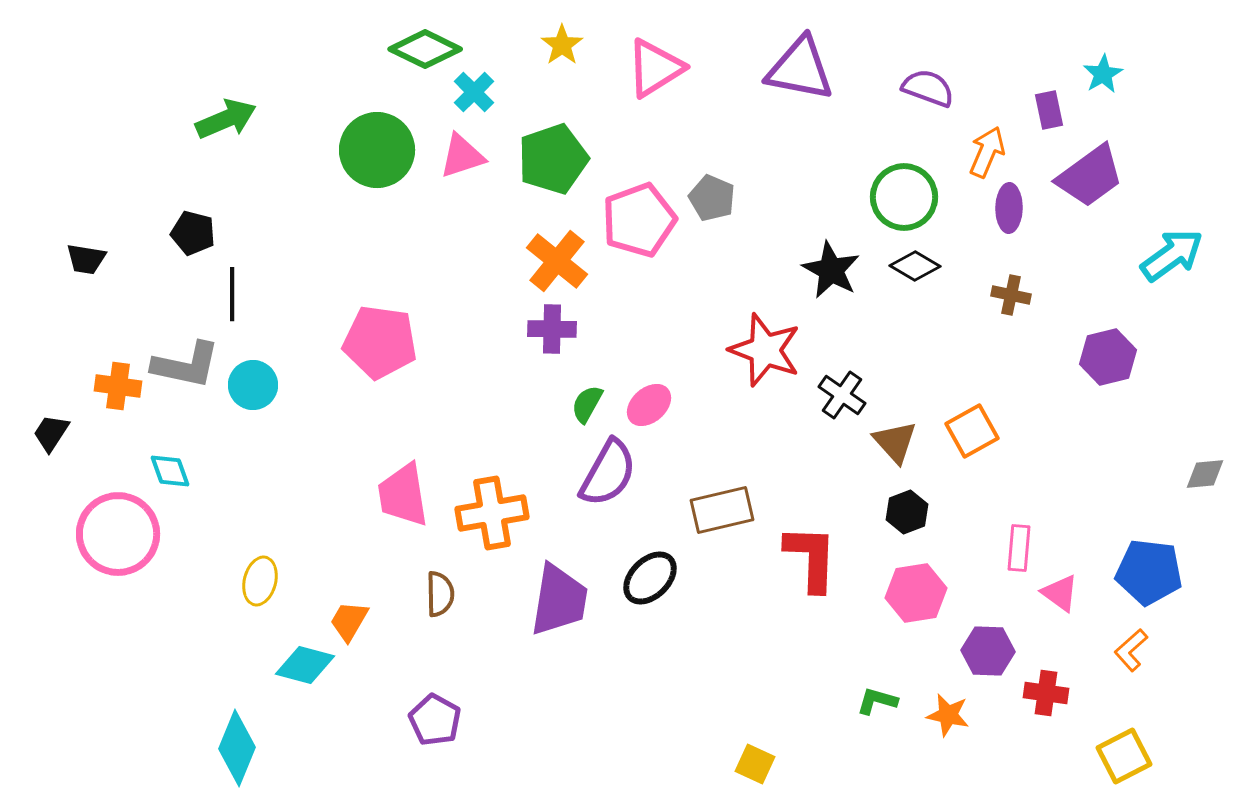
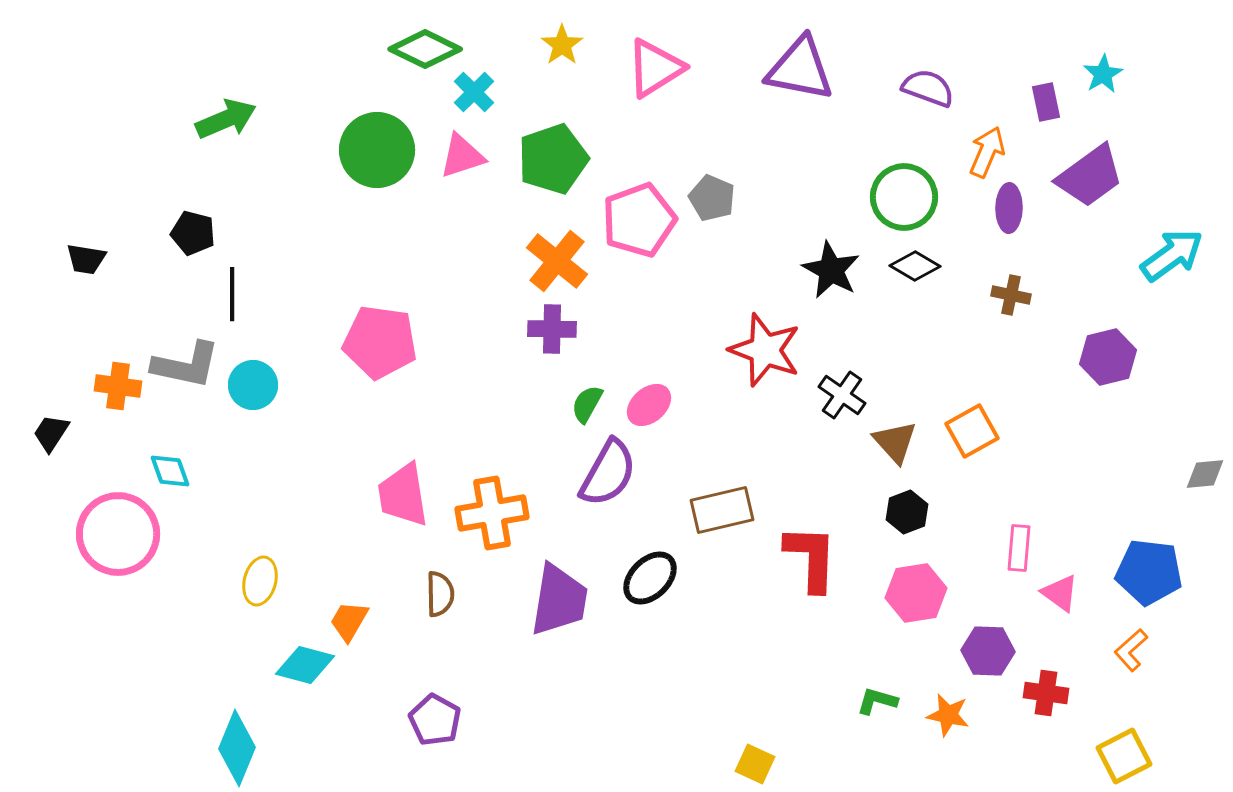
purple rectangle at (1049, 110): moved 3 px left, 8 px up
